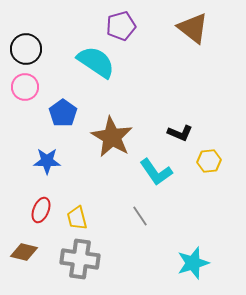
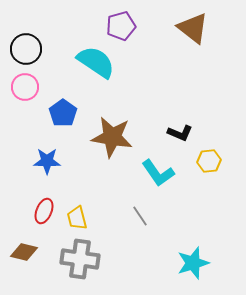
brown star: rotated 21 degrees counterclockwise
cyan L-shape: moved 2 px right, 1 px down
red ellipse: moved 3 px right, 1 px down
